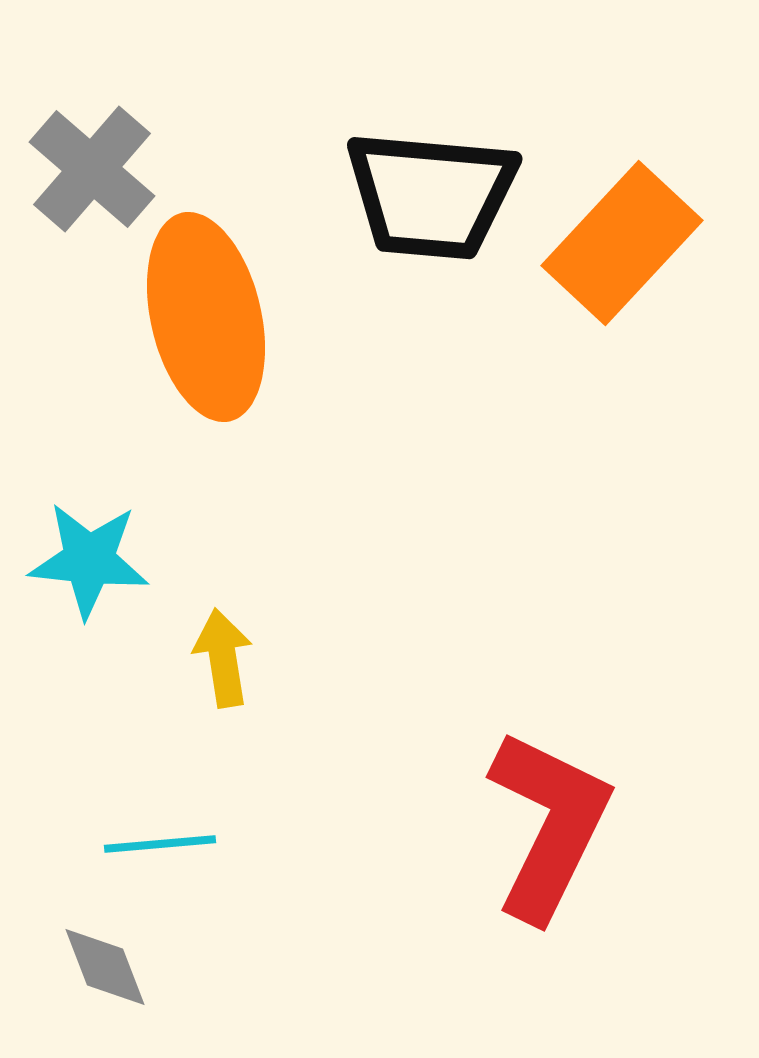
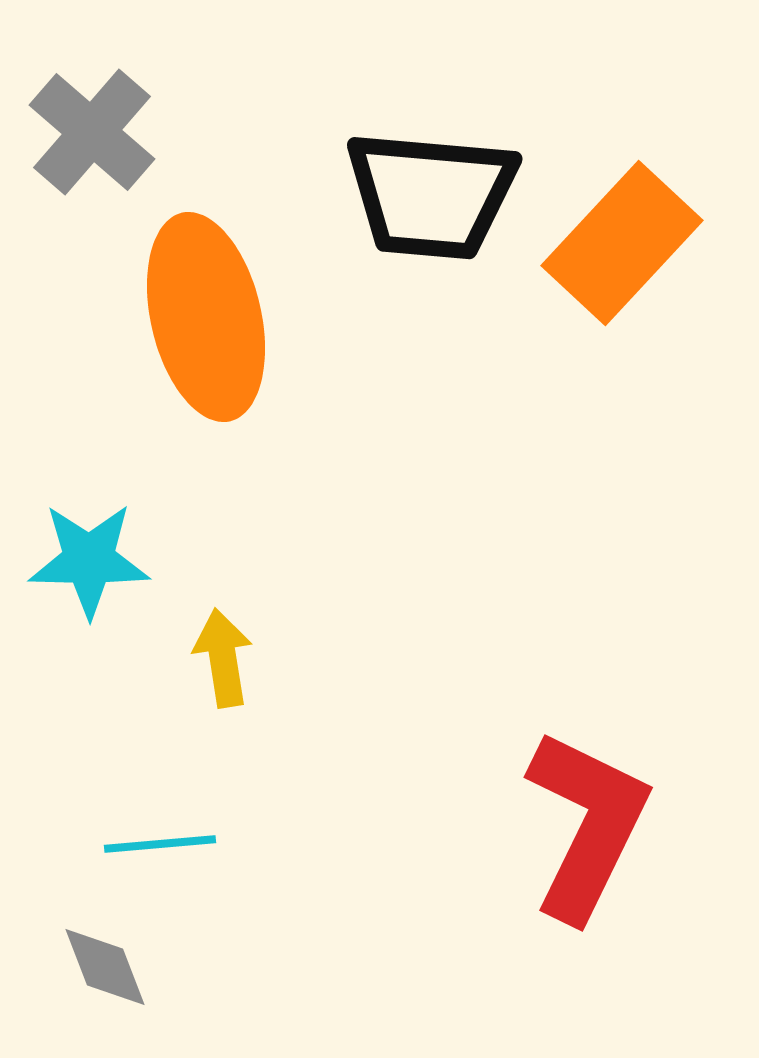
gray cross: moved 37 px up
cyan star: rotated 5 degrees counterclockwise
red L-shape: moved 38 px right
